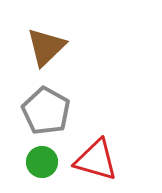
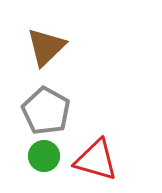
green circle: moved 2 px right, 6 px up
